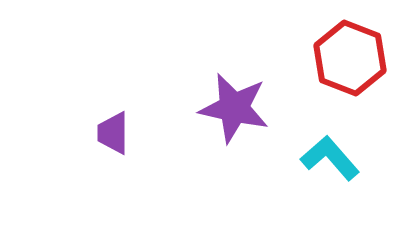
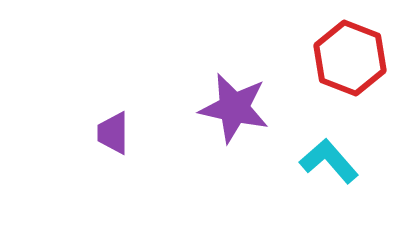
cyan L-shape: moved 1 px left, 3 px down
